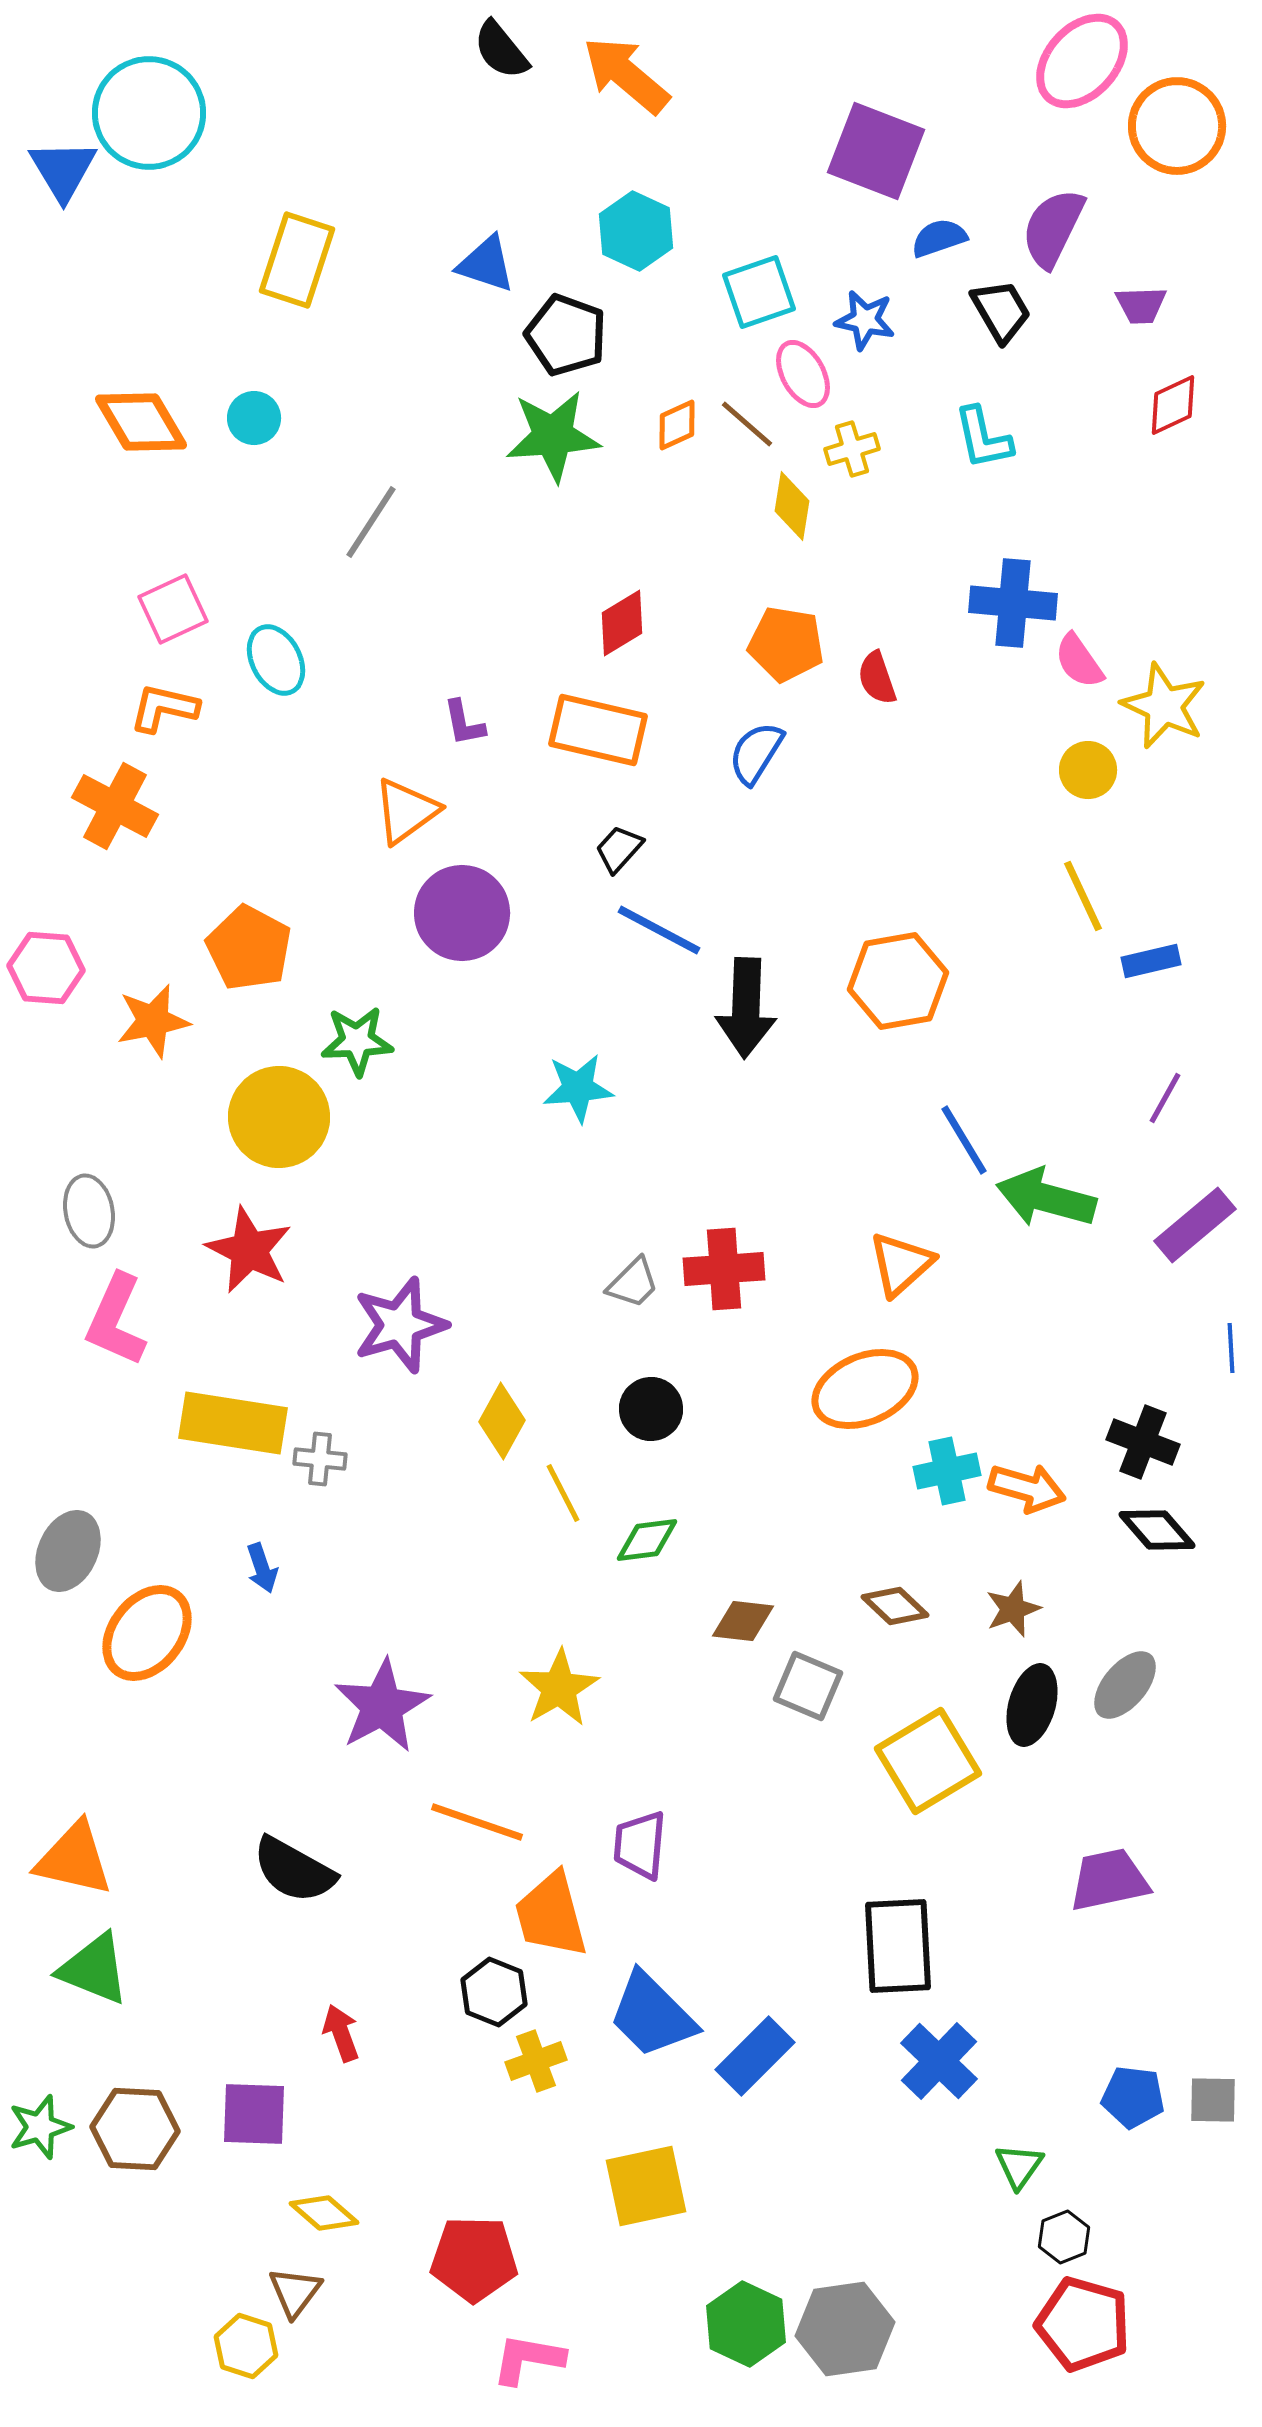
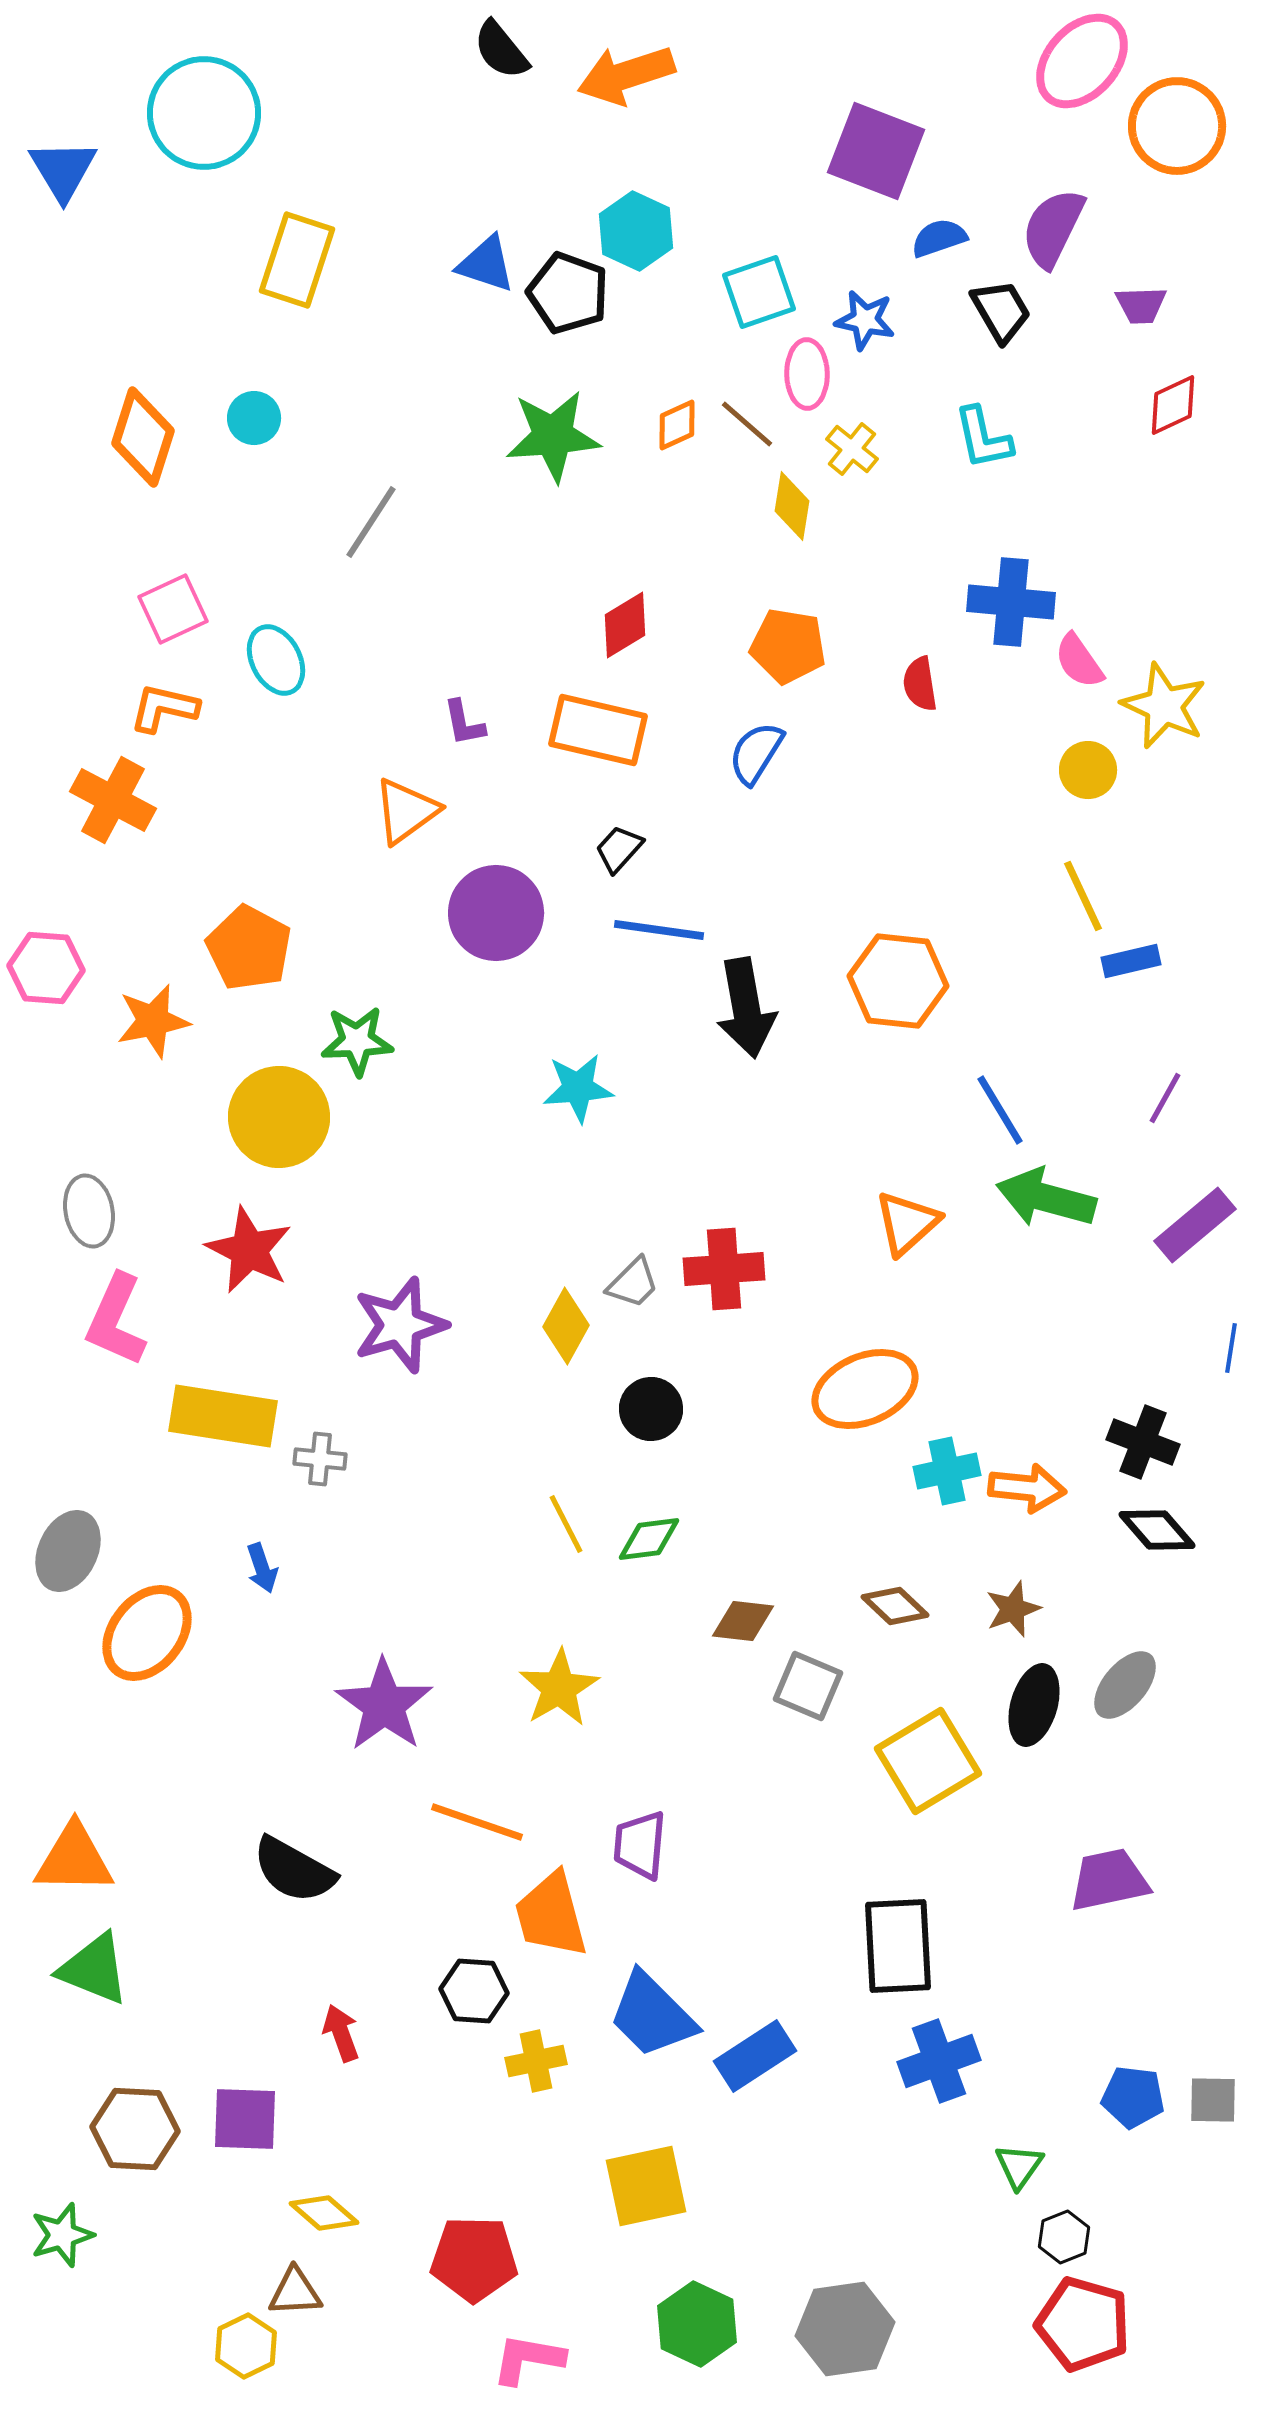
orange arrow at (626, 75): rotated 58 degrees counterclockwise
cyan circle at (149, 113): moved 55 px right
black pentagon at (566, 335): moved 2 px right, 42 px up
pink ellipse at (803, 374): moved 4 px right; rotated 28 degrees clockwise
orange diamond at (141, 422): moved 2 px right, 15 px down; rotated 48 degrees clockwise
yellow cross at (852, 449): rotated 34 degrees counterclockwise
blue cross at (1013, 603): moved 2 px left, 1 px up
red diamond at (622, 623): moved 3 px right, 2 px down
orange pentagon at (786, 644): moved 2 px right, 2 px down
red semicircle at (877, 678): moved 43 px right, 6 px down; rotated 10 degrees clockwise
orange cross at (115, 806): moved 2 px left, 6 px up
purple circle at (462, 913): moved 34 px right
blue line at (659, 930): rotated 20 degrees counterclockwise
blue rectangle at (1151, 961): moved 20 px left
orange hexagon at (898, 981): rotated 16 degrees clockwise
black arrow at (746, 1008): rotated 12 degrees counterclockwise
blue line at (964, 1140): moved 36 px right, 30 px up
orange triangle at (901, 1264): moved 6 px right, 41 px up
blue line at (1231, 1348): rotated 12 degrees clockwise
yellow diamond at (502, 1421): moved 64 px right, 95 px up
yellow rectangle at (233, 1423): moved 10 px left, 7 px up
orange arrow at (1027, 1488): rotated 10 degrees counterclockwise
yellow line at (563, 1493): moved 3 px right, 31 px down
green diamond at (647, 1540): moved 2 px right, 1 px up
black ellipse at (1032, 1705): moved 2 px right
purple star at (382, 1706): moved 2 px right, 1 px up; rotated 8 degrees counterclockwise
orange triangle at (74, 1859): rotated 12 degrees counterclockwise
black hexagon at (494, 1992): moved 20 px left, 1 px up; rotated 18 degrees counterclockwise
blue rectangle at (755, 2056): rotated 12 degrees clockwise
yellow cross at (536, 2061): rotated 8 degrees clockwise
blue cross at (939, 2061): rotated 26 degrees clockwise
purple square at (254, 2114): moved 9 px left, 5 px down
green star at (40, 2127): moved 22 px right, 108 px down
brown triangle at (295, 2292): rotated 50 degrees clockwise
green hexagon at (746, 2324): moved 49 px left
yellow hexagon at (246, 2346): rotated 16 degrees clockwise
